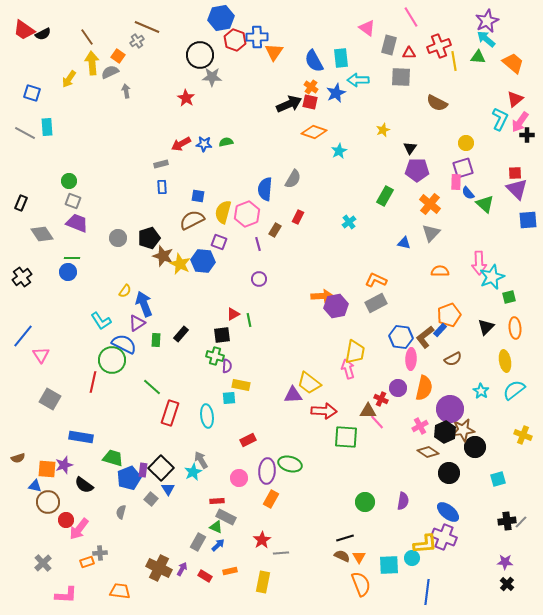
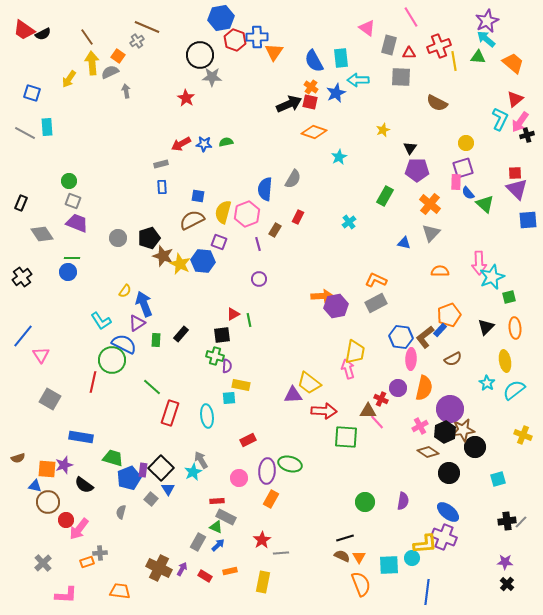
black cross at (527, 135): rotated 16 degrees counterclockwise
cyan star at (339, 151): moved 6 px down
cyan star at (481, 391): moved 6 px right, 8 px up
